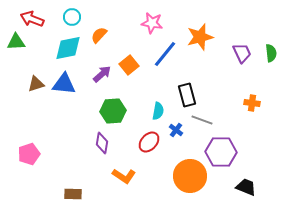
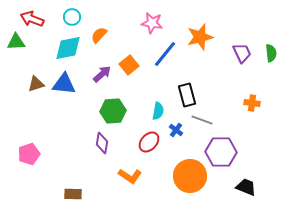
orange L-shape: moved 6 px right
